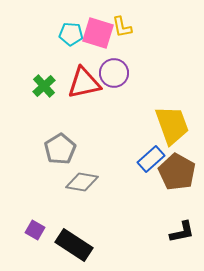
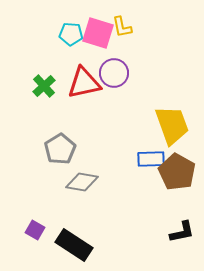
blue rectangle: rotated 40 degrees clockwise
